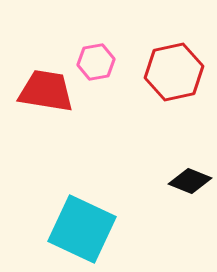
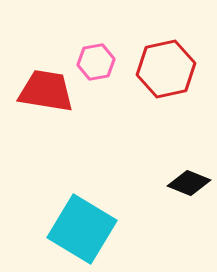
red hexagon: moved 8 px left, 3 px up
black diamond: moved 1 px left, 2 px down
cyan square: rotated 6 degrees clockwise
